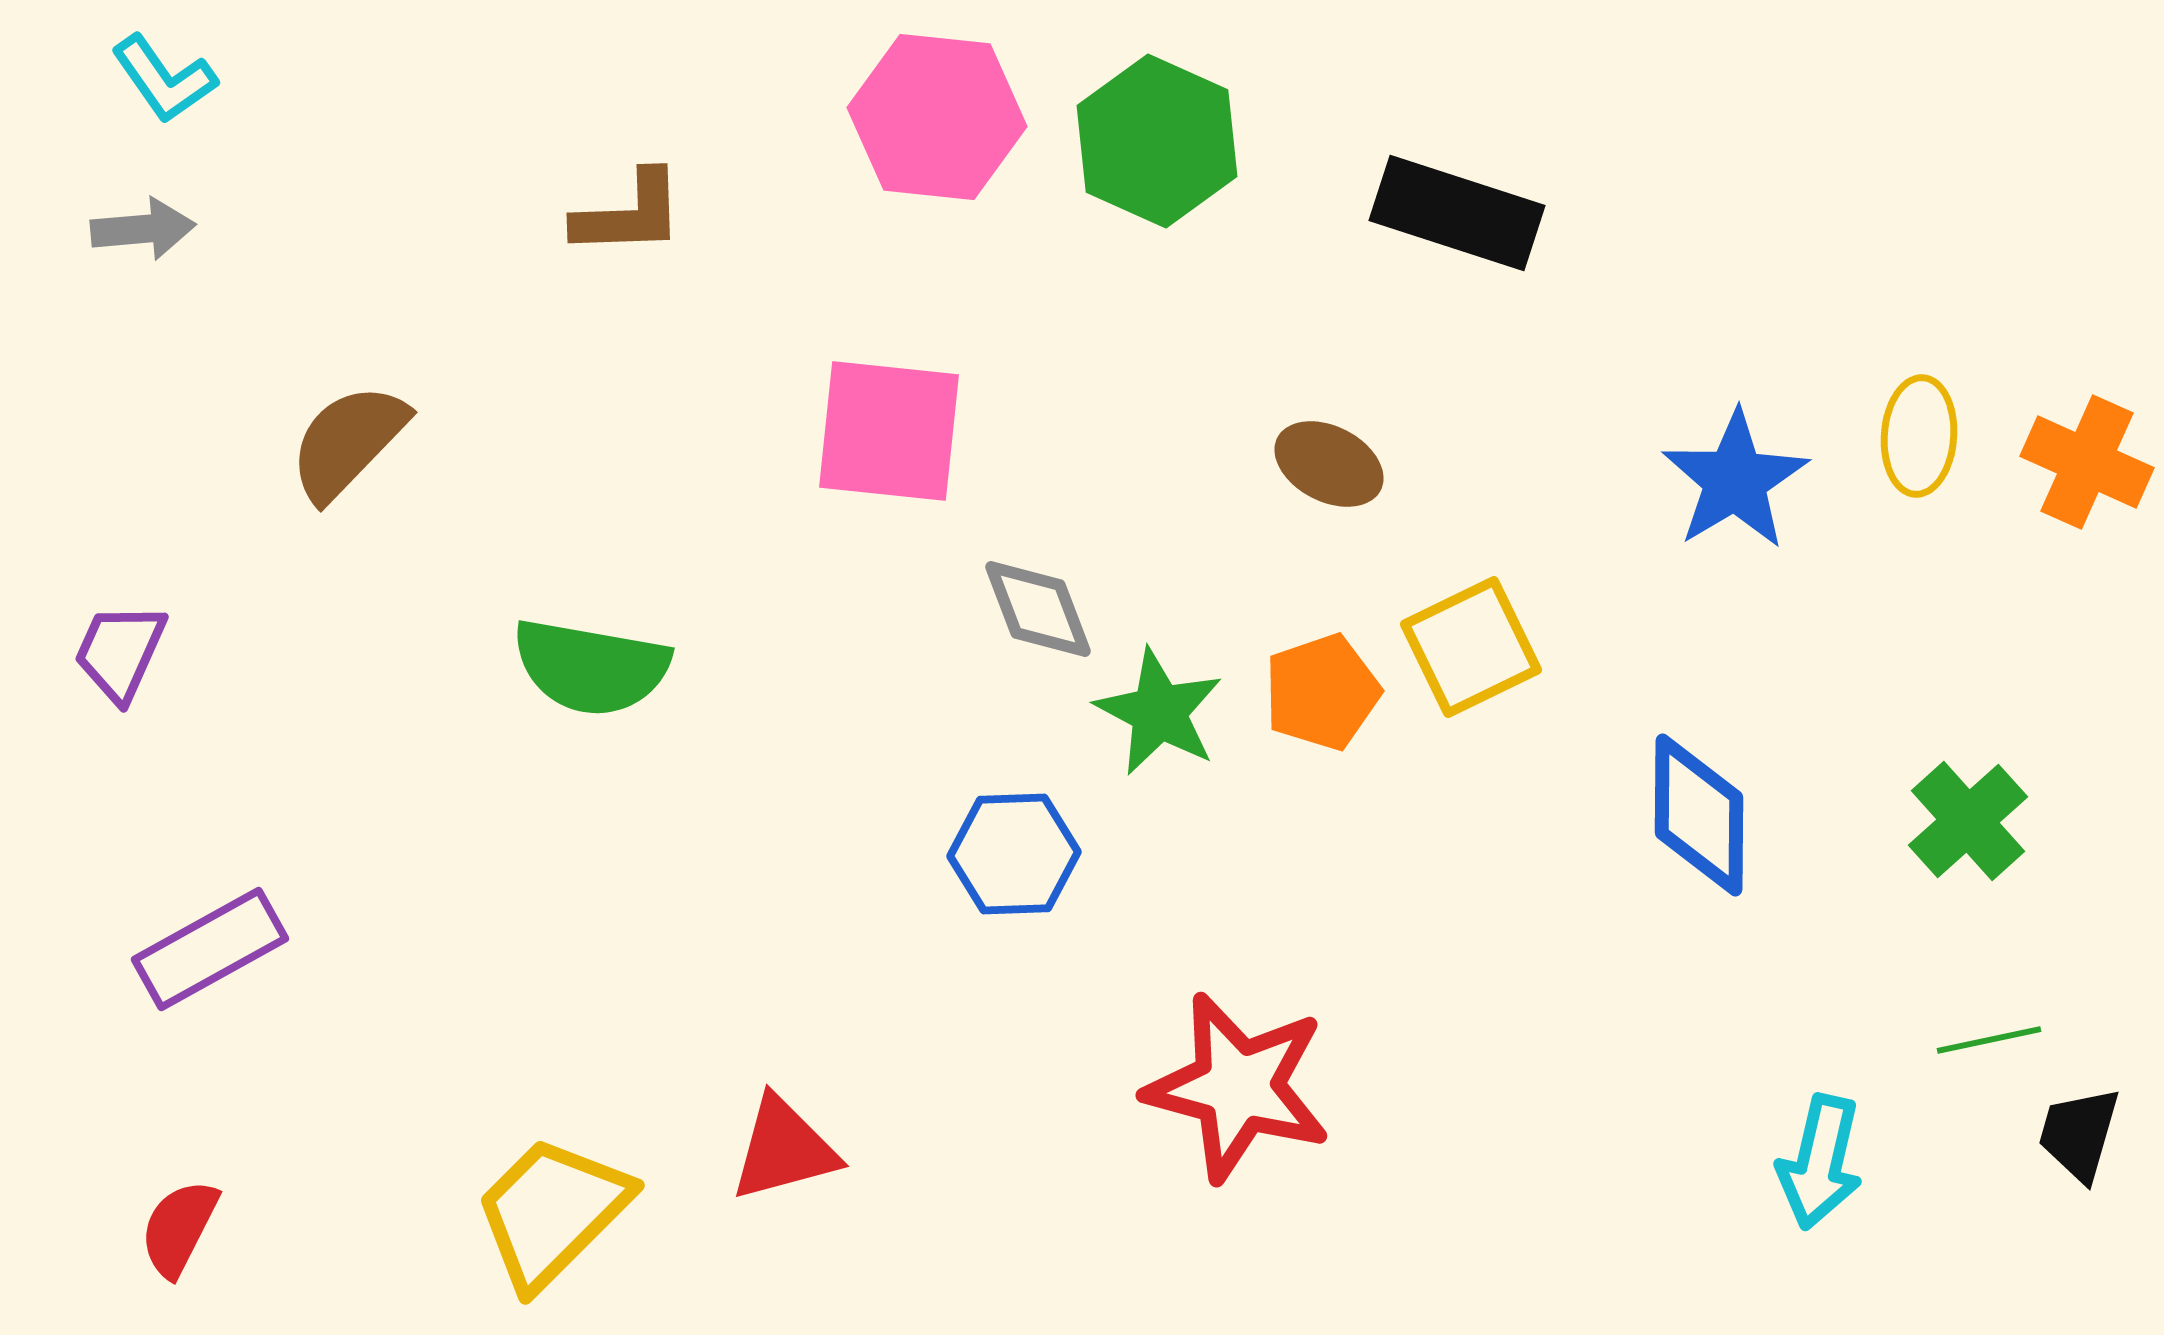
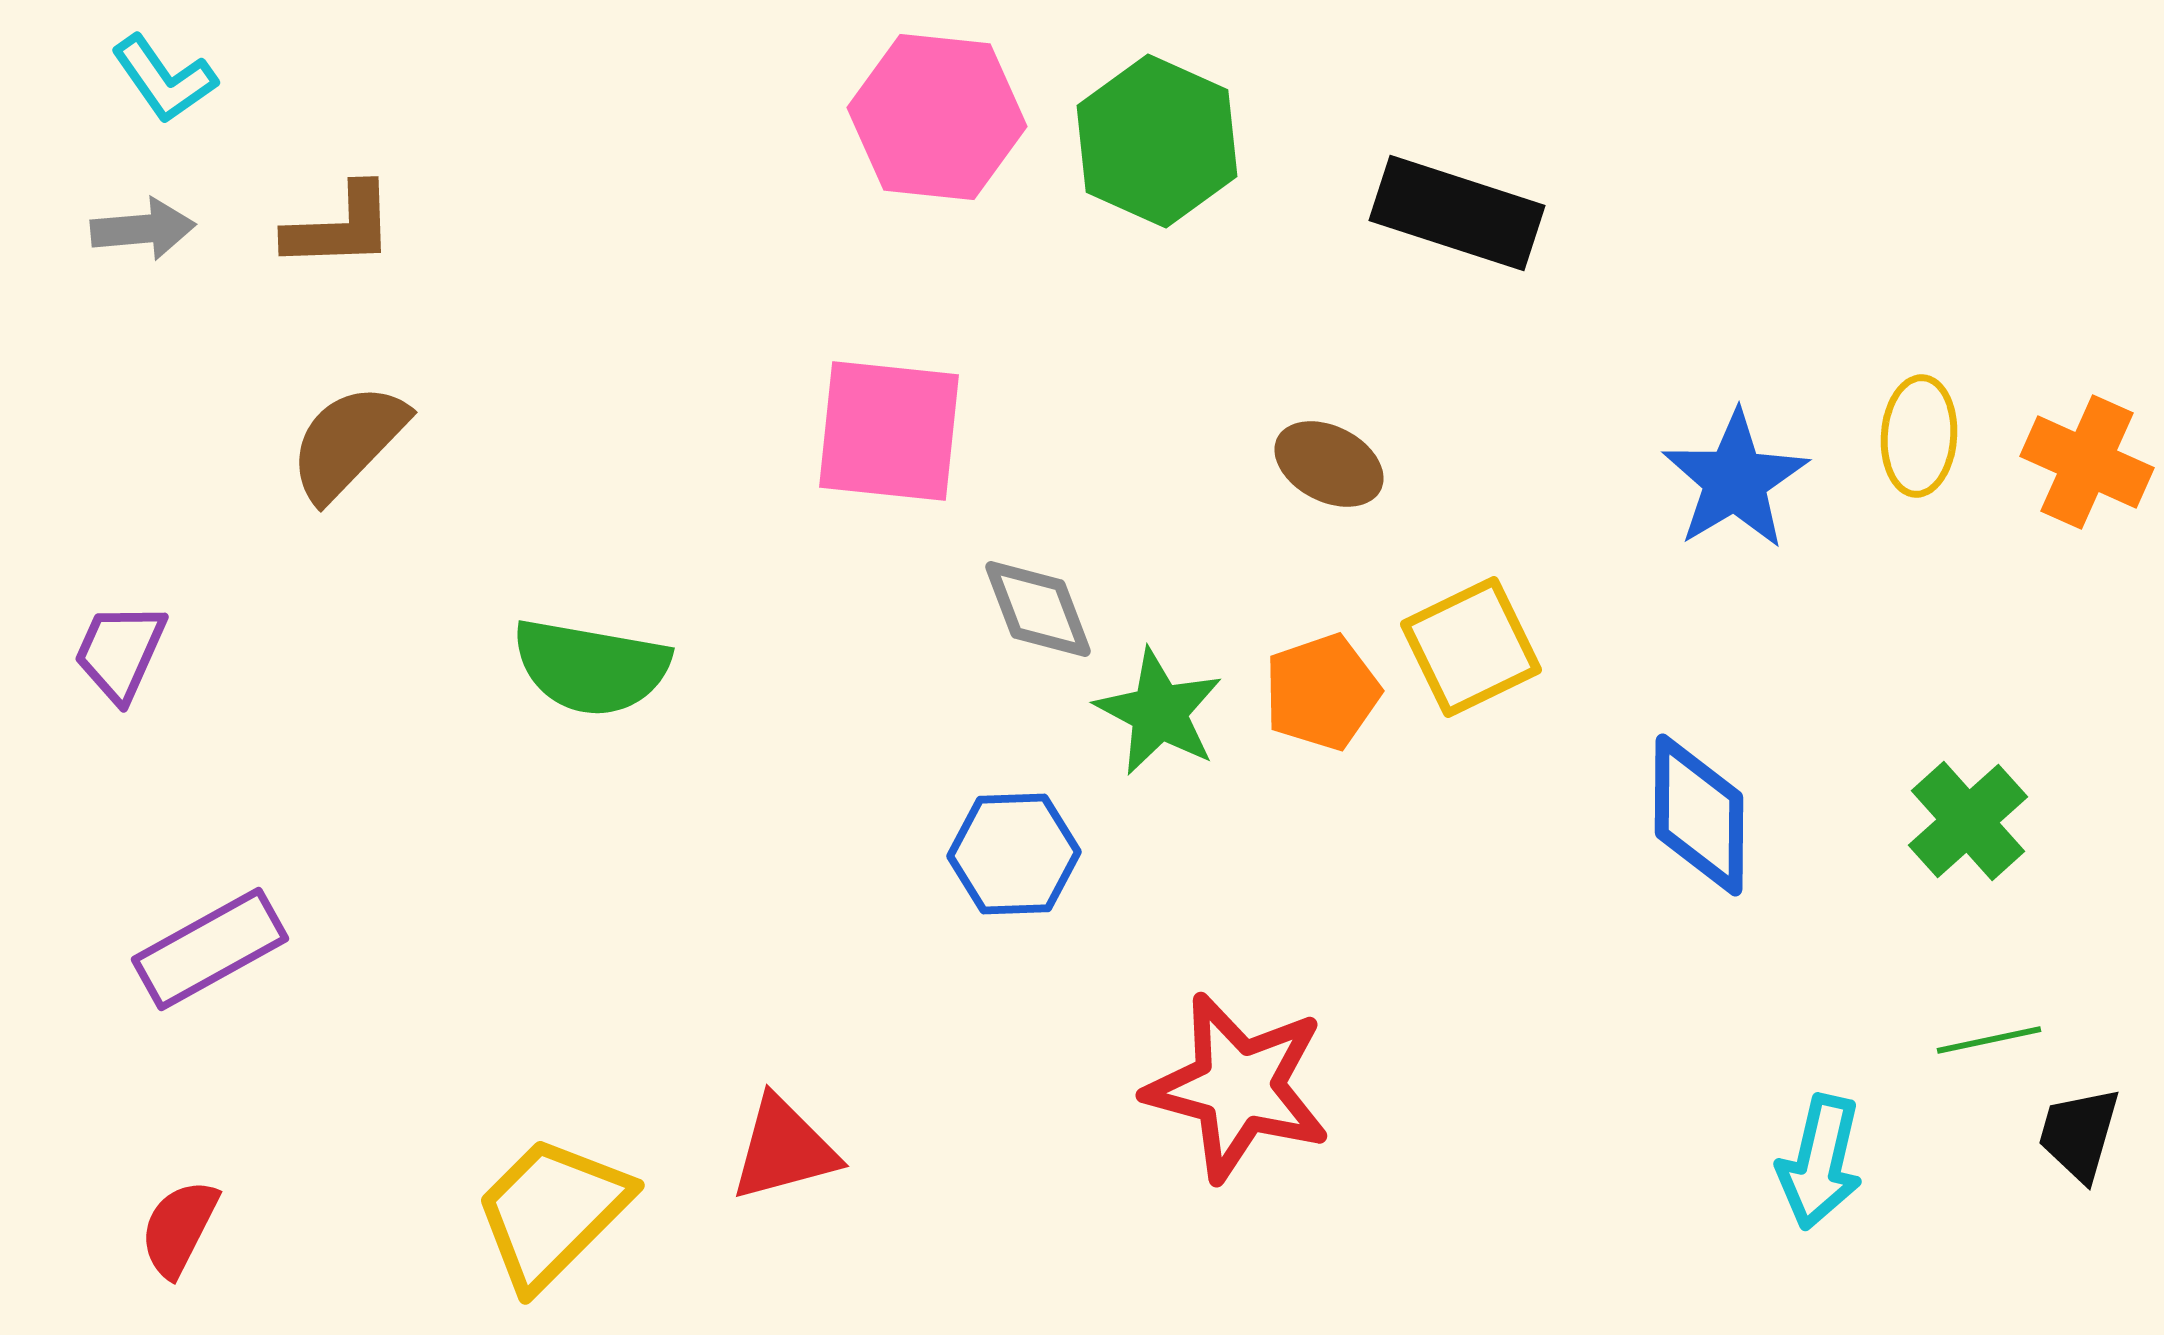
brown L-shape: moved 289 px left, 13 px down
